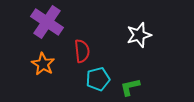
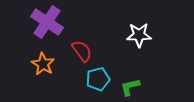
white star: rotated 15 degrees clockwise
red semicircle: rotated 30 degrees counterclockwise
